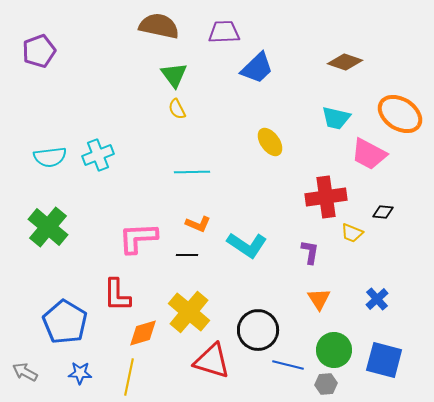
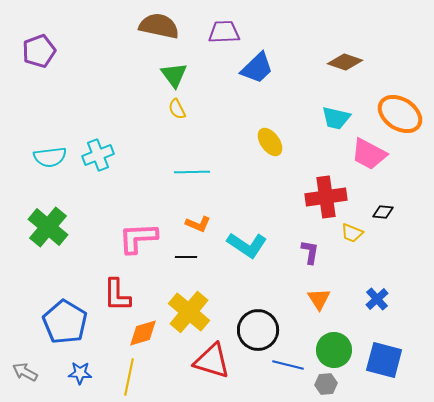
black line: moved 1 px left, 2 px down
